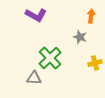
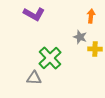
purple L-shape: moved 2 px left, 1 px up
yellow cross: moved 14 px up; rotated 16 degrees clockwise
